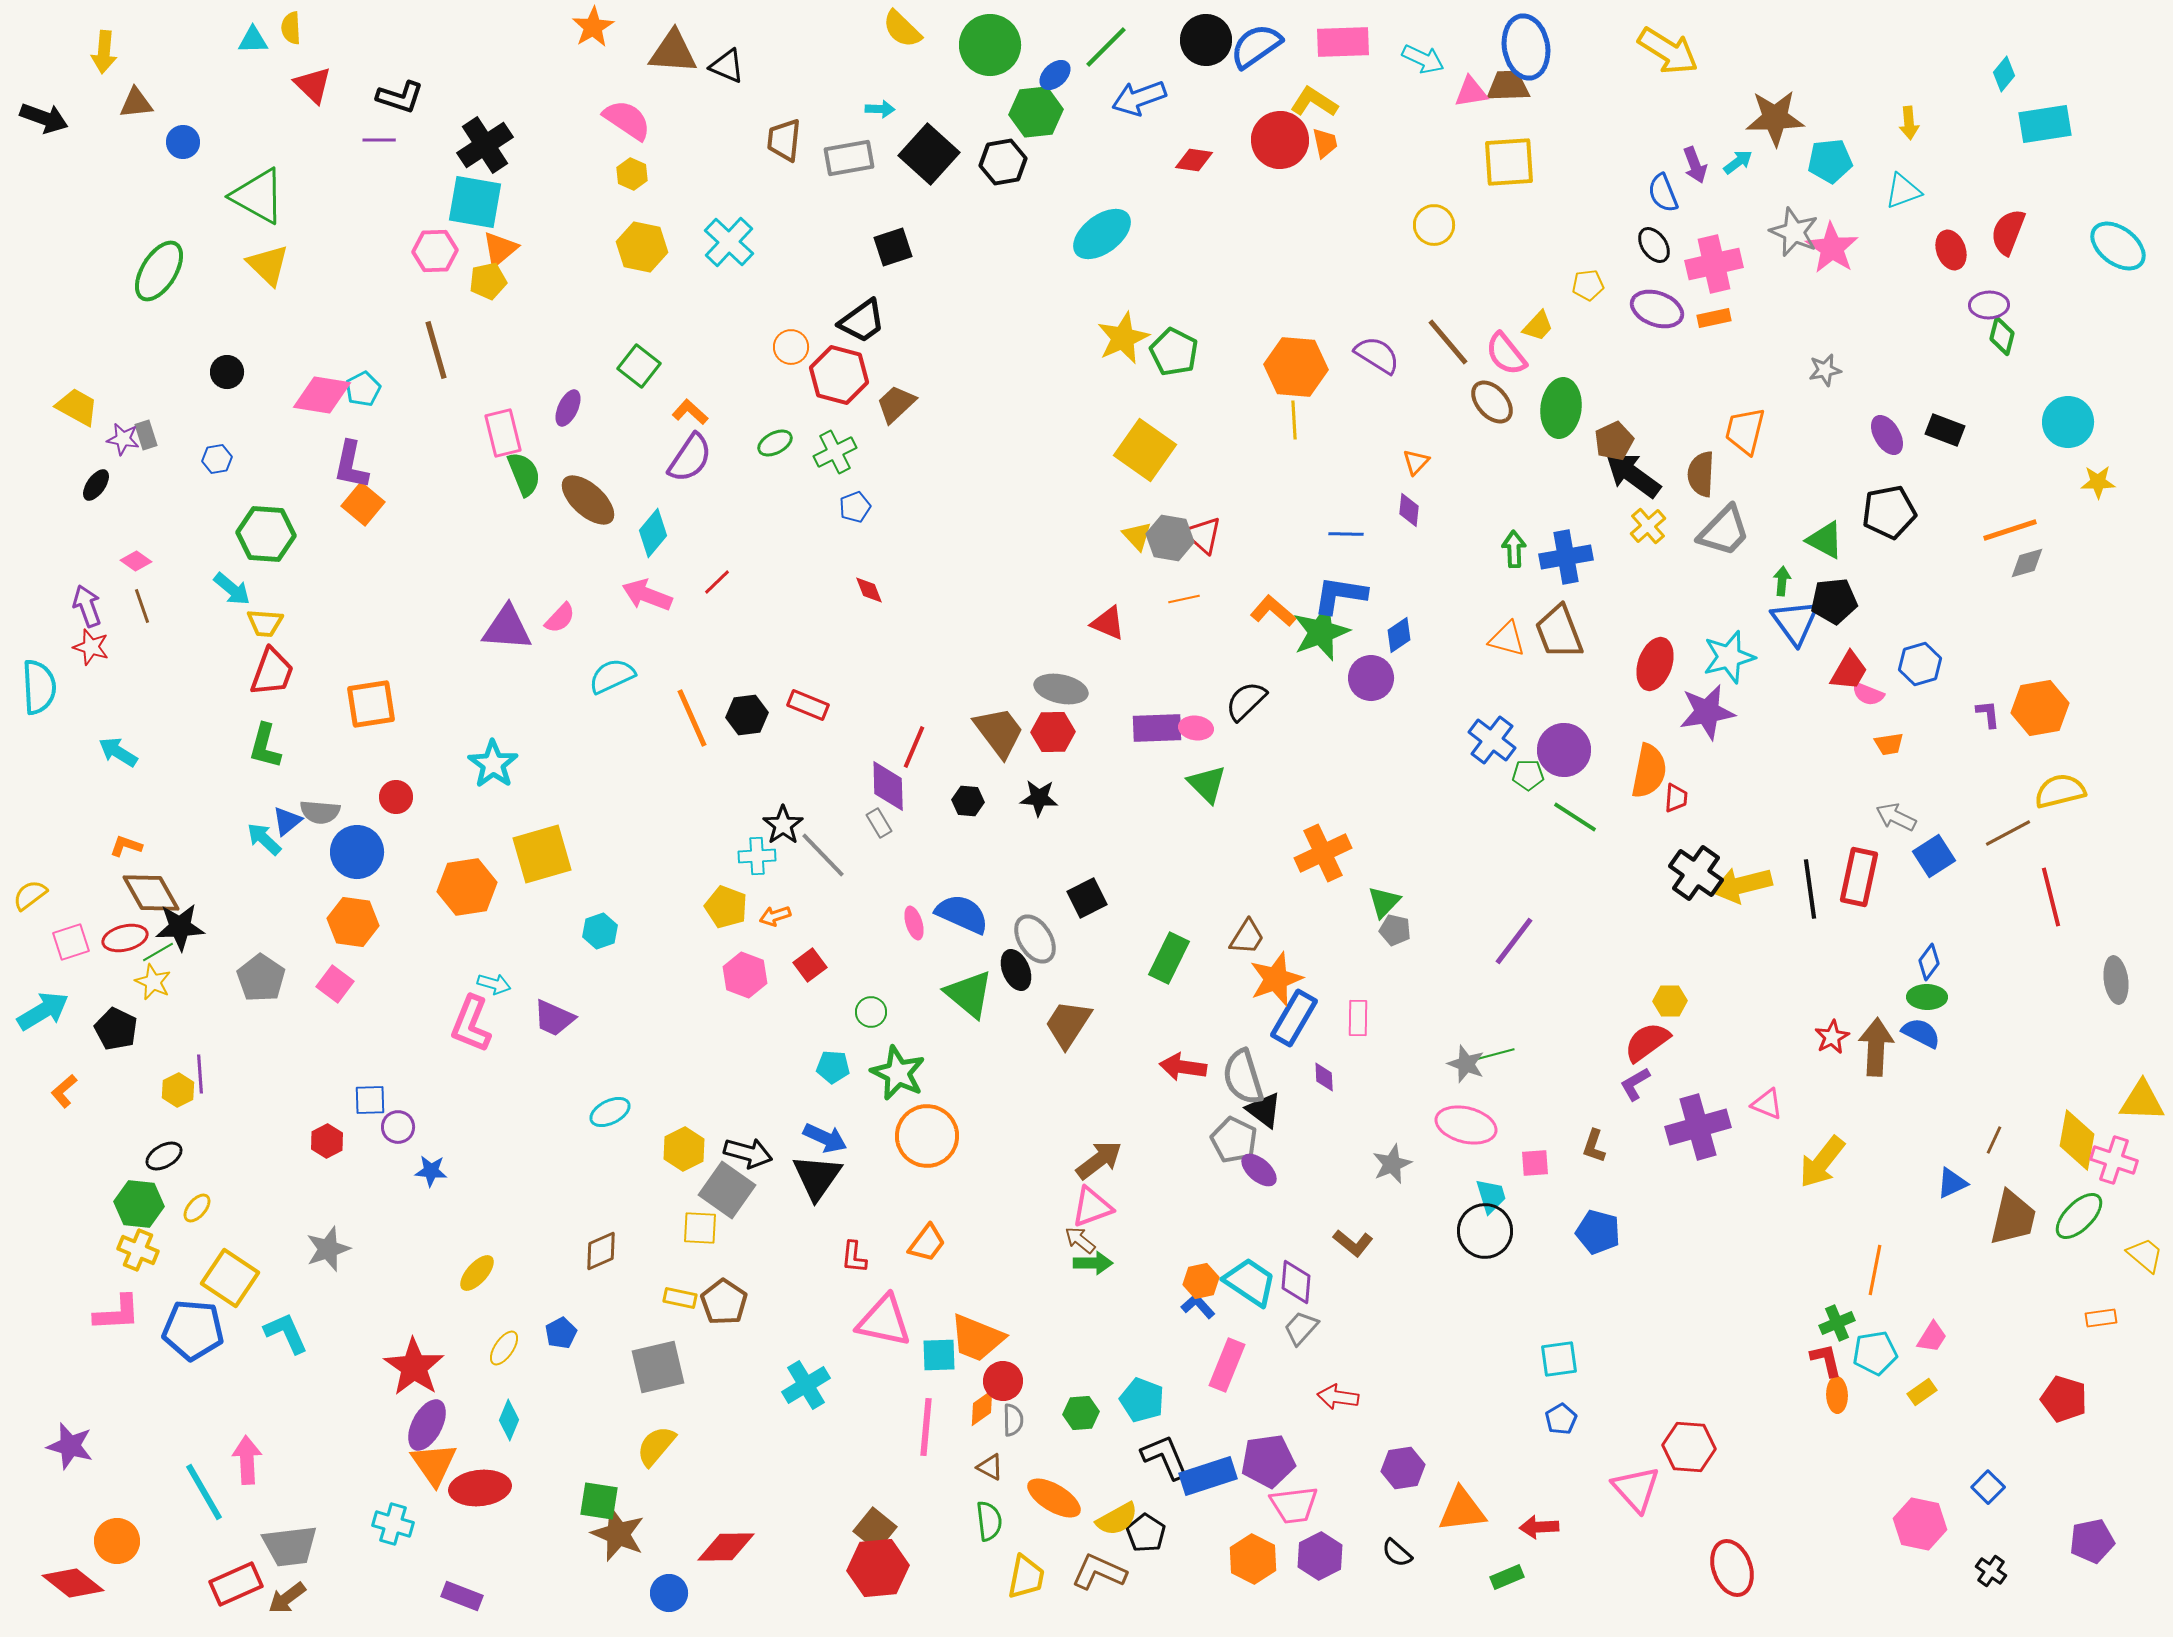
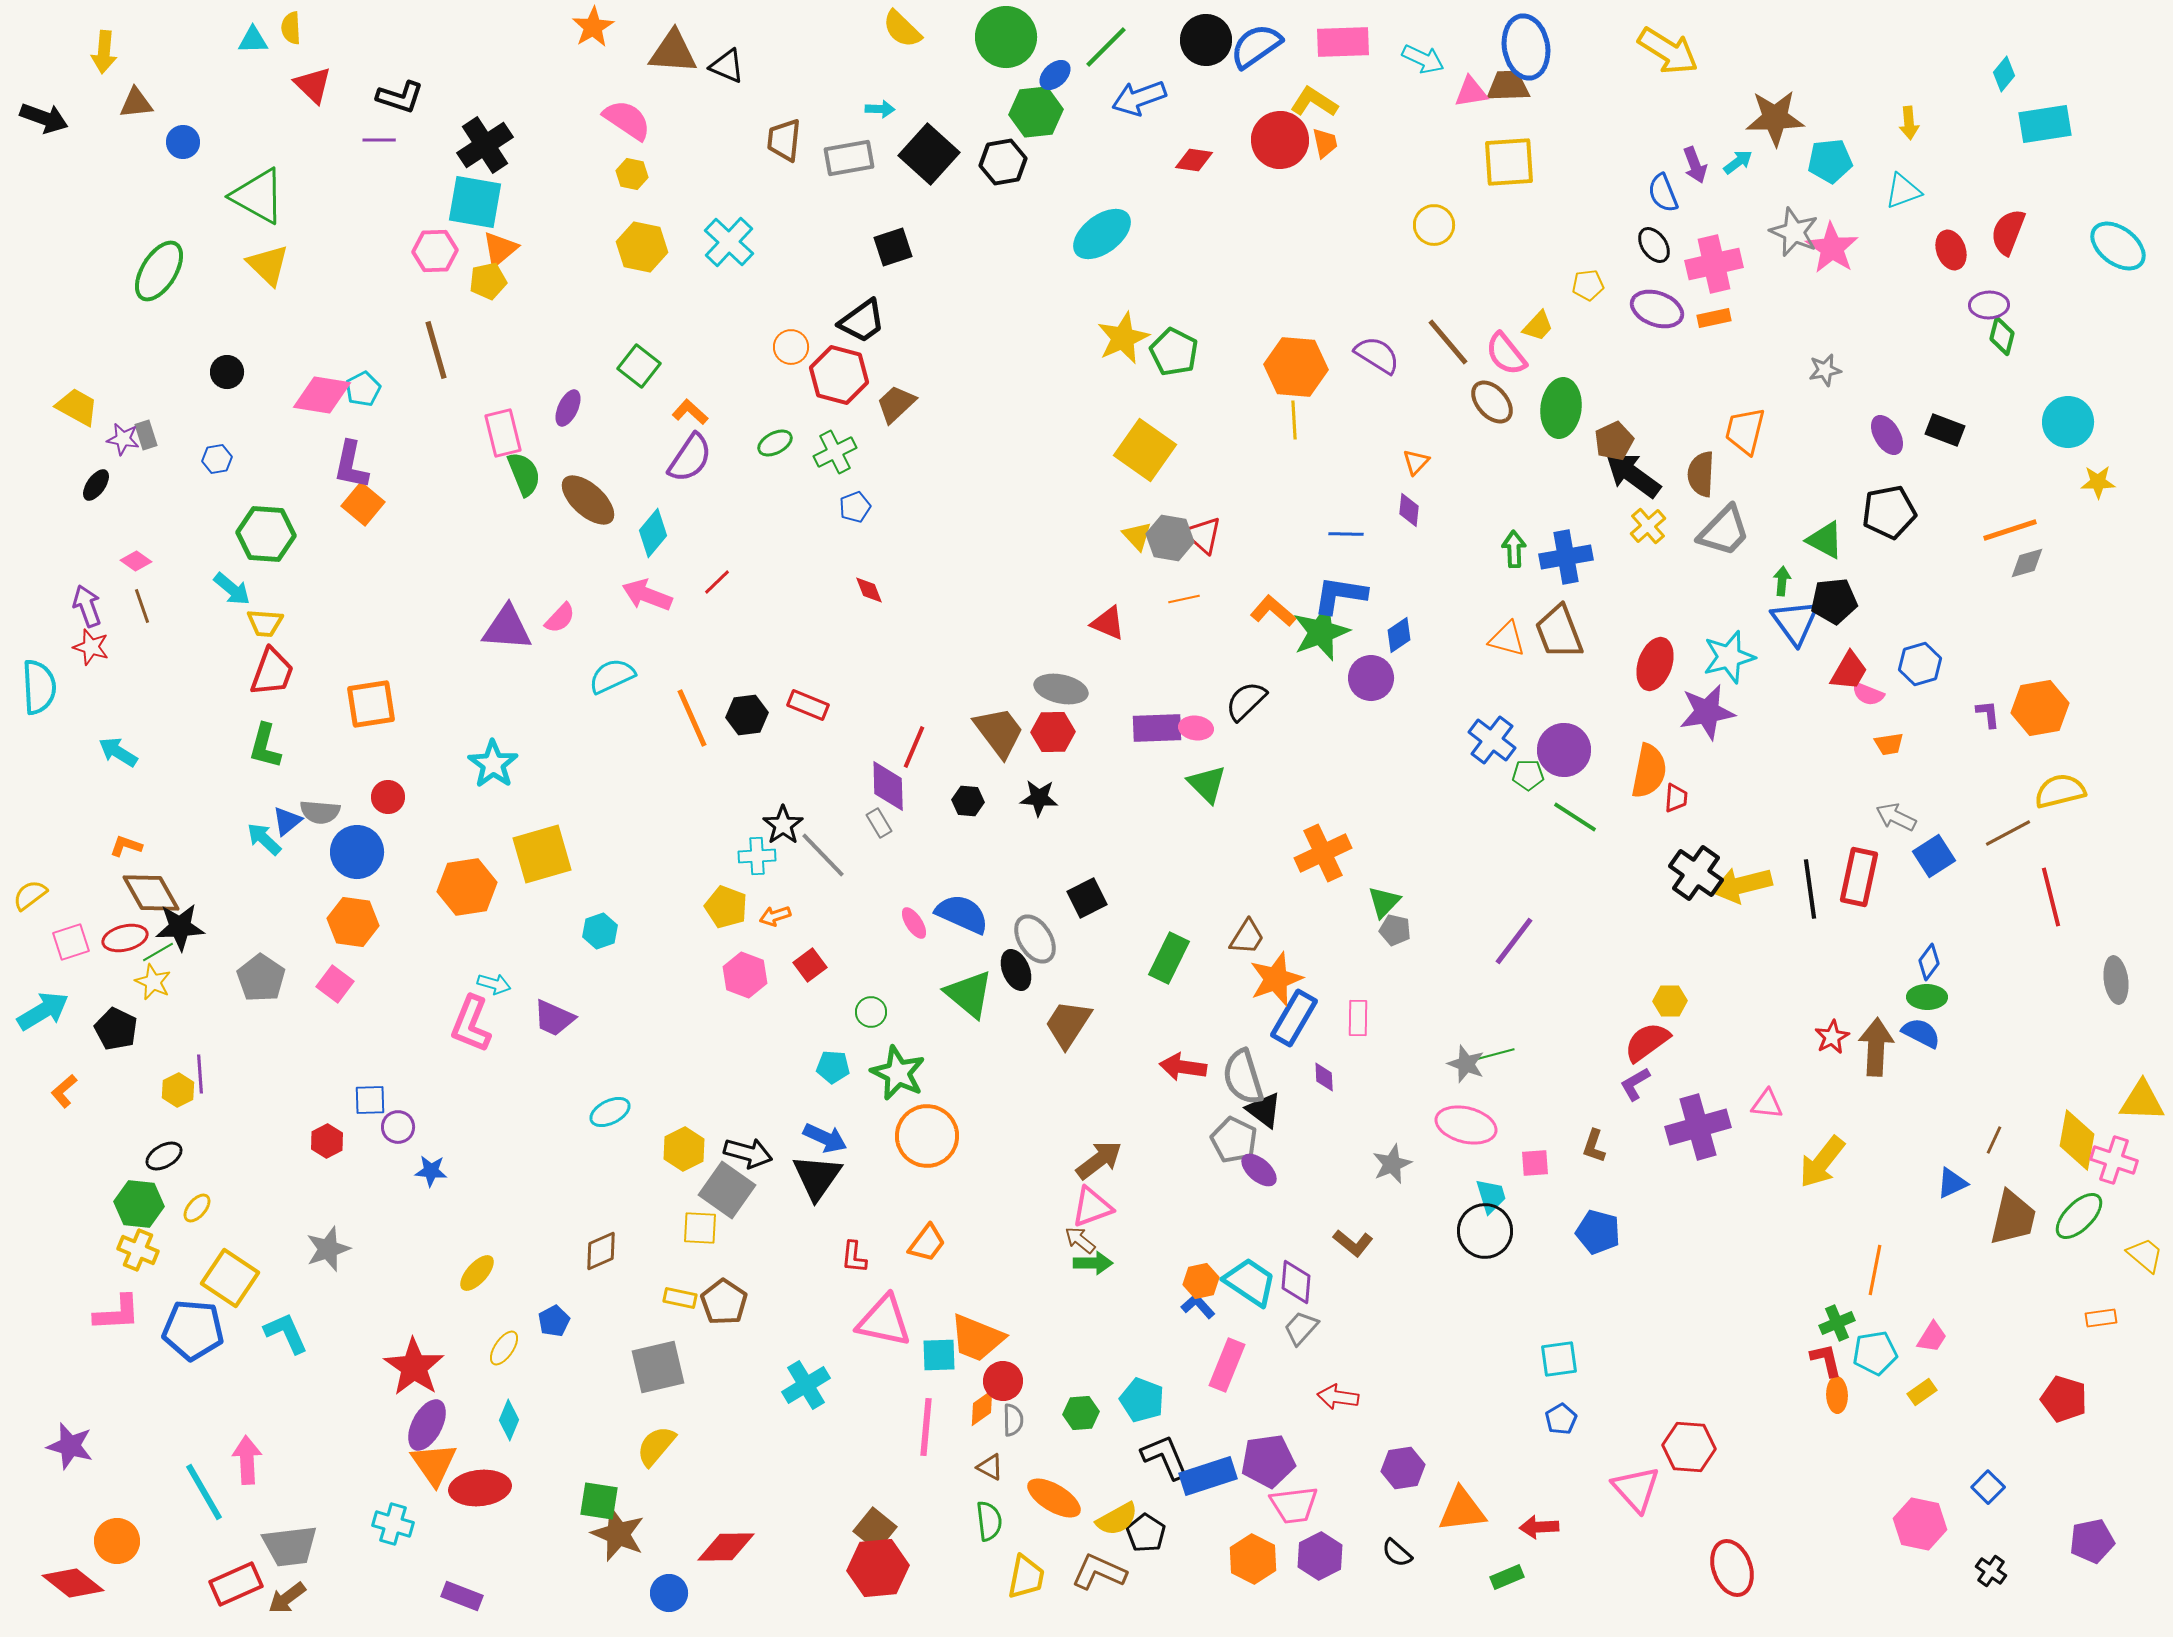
green circle at (990, 45): moved 16 px right, 8 px up
yellow hexagon at (632, 174): rotated 12 degrees counterclockwise
red circle at (396, 797): moved 8 px left
pink ellipse at (914, 923): rotated 16 degrees counterclockwise
pink triangle at (1767, 1104): rotated 16 degrees counterclockwise
blue pentagon at (561, 1333): moved 7 px left, 12 px up
